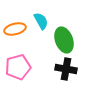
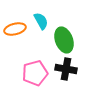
pink pentagon: moved 17 px right, 6 px down
